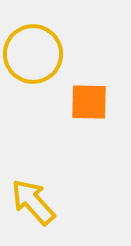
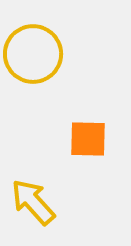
orange square: moved 1 px left, 37 px down
